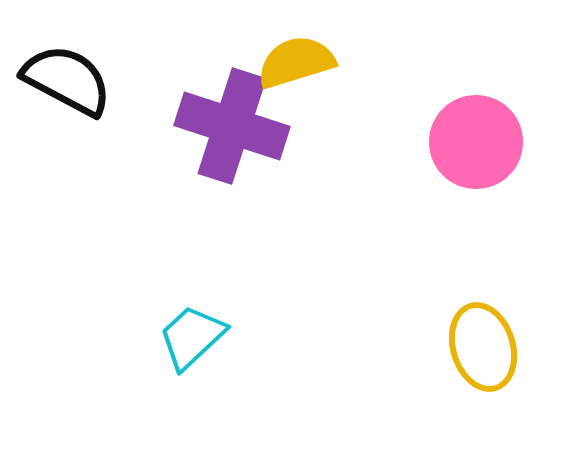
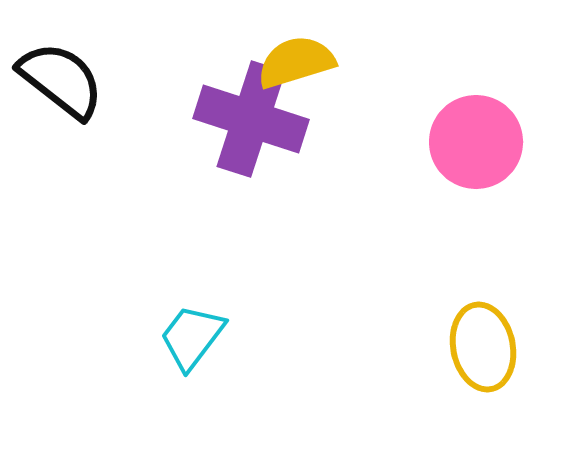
black semicircle: moved 6 px left; rotated 10 degrees clockwise
purple cross: moved 19 px right, 7 px up
cyan trapezoid: rotated 10 degrees counterclockwise
yellow ellipse: rotated 6 degrees clockwise
